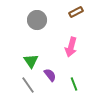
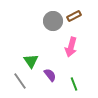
brown rectangle: moved 2 px left, 4 px down
gray circle: moved 16 px right, 1 px down
gray line: moved 8 px left, 4 px up
